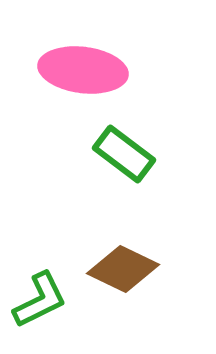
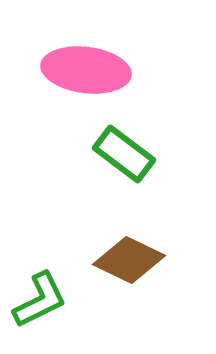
pink ellipse: moved 3 px right
brown diamond: moved 6 px right, 9 px up
